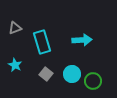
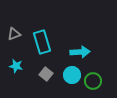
gray triangle: moved 1 px left, 6 px down
cyan arrow: moved 2 px left, 12 px down
cyan star: moved 1 px right, 1 px down; rotated 16 degrees counterclockwise
cyan circle: moved 1 px down
